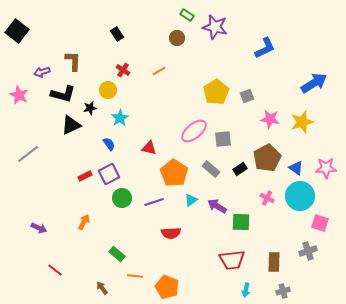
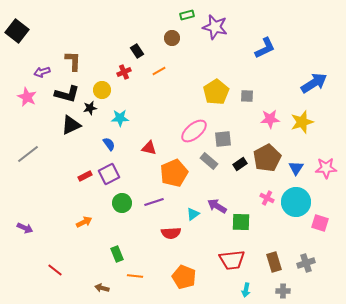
green rectangle at (187, 15): rotated 48 degrees counterclockwise
black rectangle at (117, 34): moved 20 px right, 17 px down
brown circle at (177, 38): moved 5 px left
red cross at (123, 70): moved 1 px right, 2 px down; rotated 32 degrees clockwise
yellow circle at (108, 90): moved 6 px left
black L-shape at (63, 94): moved 4 px right
pink star at (19, 95): moved 8 px right, 2 px down
gray square at (247, 96): rotated 24 degrees clockwise
cyan star at (120, 118): rotated 30 degrees clockwise
pink star at (270, 119): rotated 12 degrees counterclockwise
blue triangle at (296, 168): rotated 28 degrees clockwise
gray rectangle at (211, 169): moved 2 px left, 8 px up
black rectangle at (240, 169): moved 5 px up
orange pentagon at (174, 173): rotated 16 degrees clockwise
cyan circle at (300, 196): moved 4 px left, 6 px down
green circle at (122, 198): moved 5 px down
cyan triangle at (191, 200): moved 2 px right, 14 px down
orange arrow at (84, 222): rotated 35 degrees clockwise
purple arrow at (39, 228): moved 14 px left
gray cross at (308, 251): moved 2 px left, 12 px down
green rectangle at (117, 254): rotated 28 degrees clockwise
brown rectangle at (274, 262): rotated 18 degrees counterclockwise
orange pentagon at (167, 287): moved 17 px right, 10 px up
brown arrow at (102, 288): rotated 40 degrees counterclockwise
gray cross at (283, 291): rotated 16 degrees clockwise
